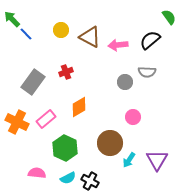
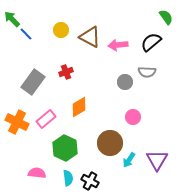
green semicircle: moved 3 px left
black semicircle: moved 1 px right, 2 px down
cyan semicircle: rotated 70 degrees counterclockwise
